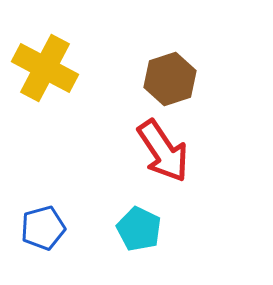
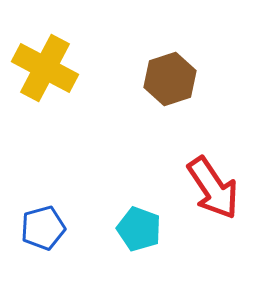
red arrow: moved 50 px right, 37 px down
cyan pentagon: rotated 6 degrees counterclockwise
